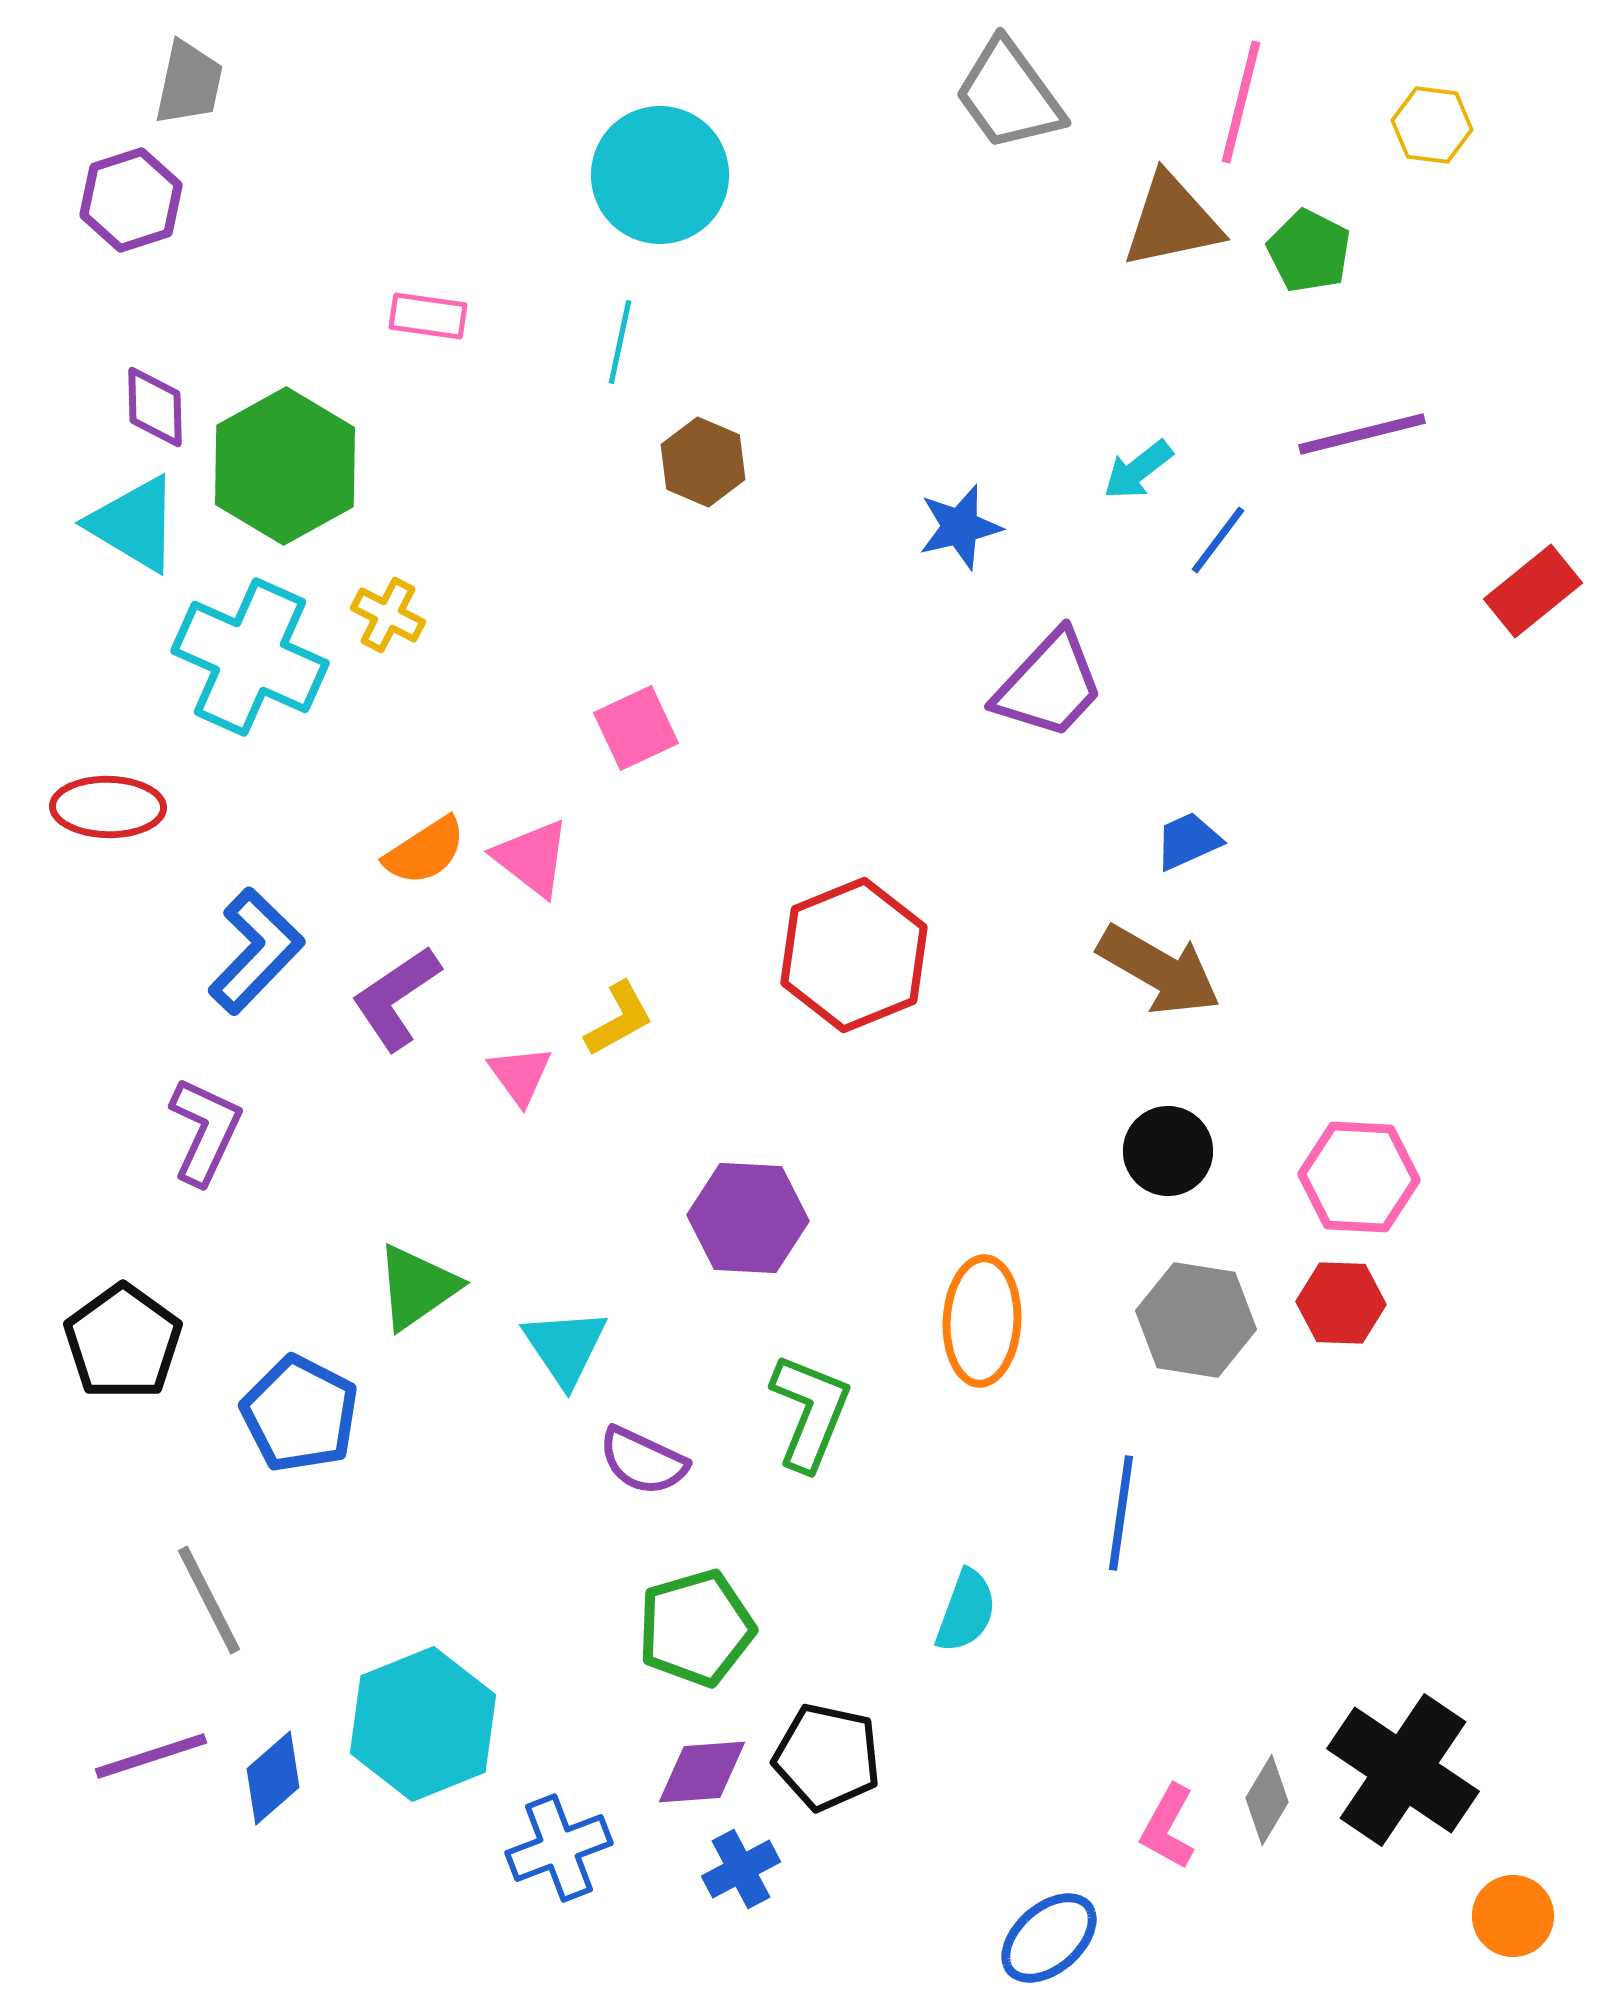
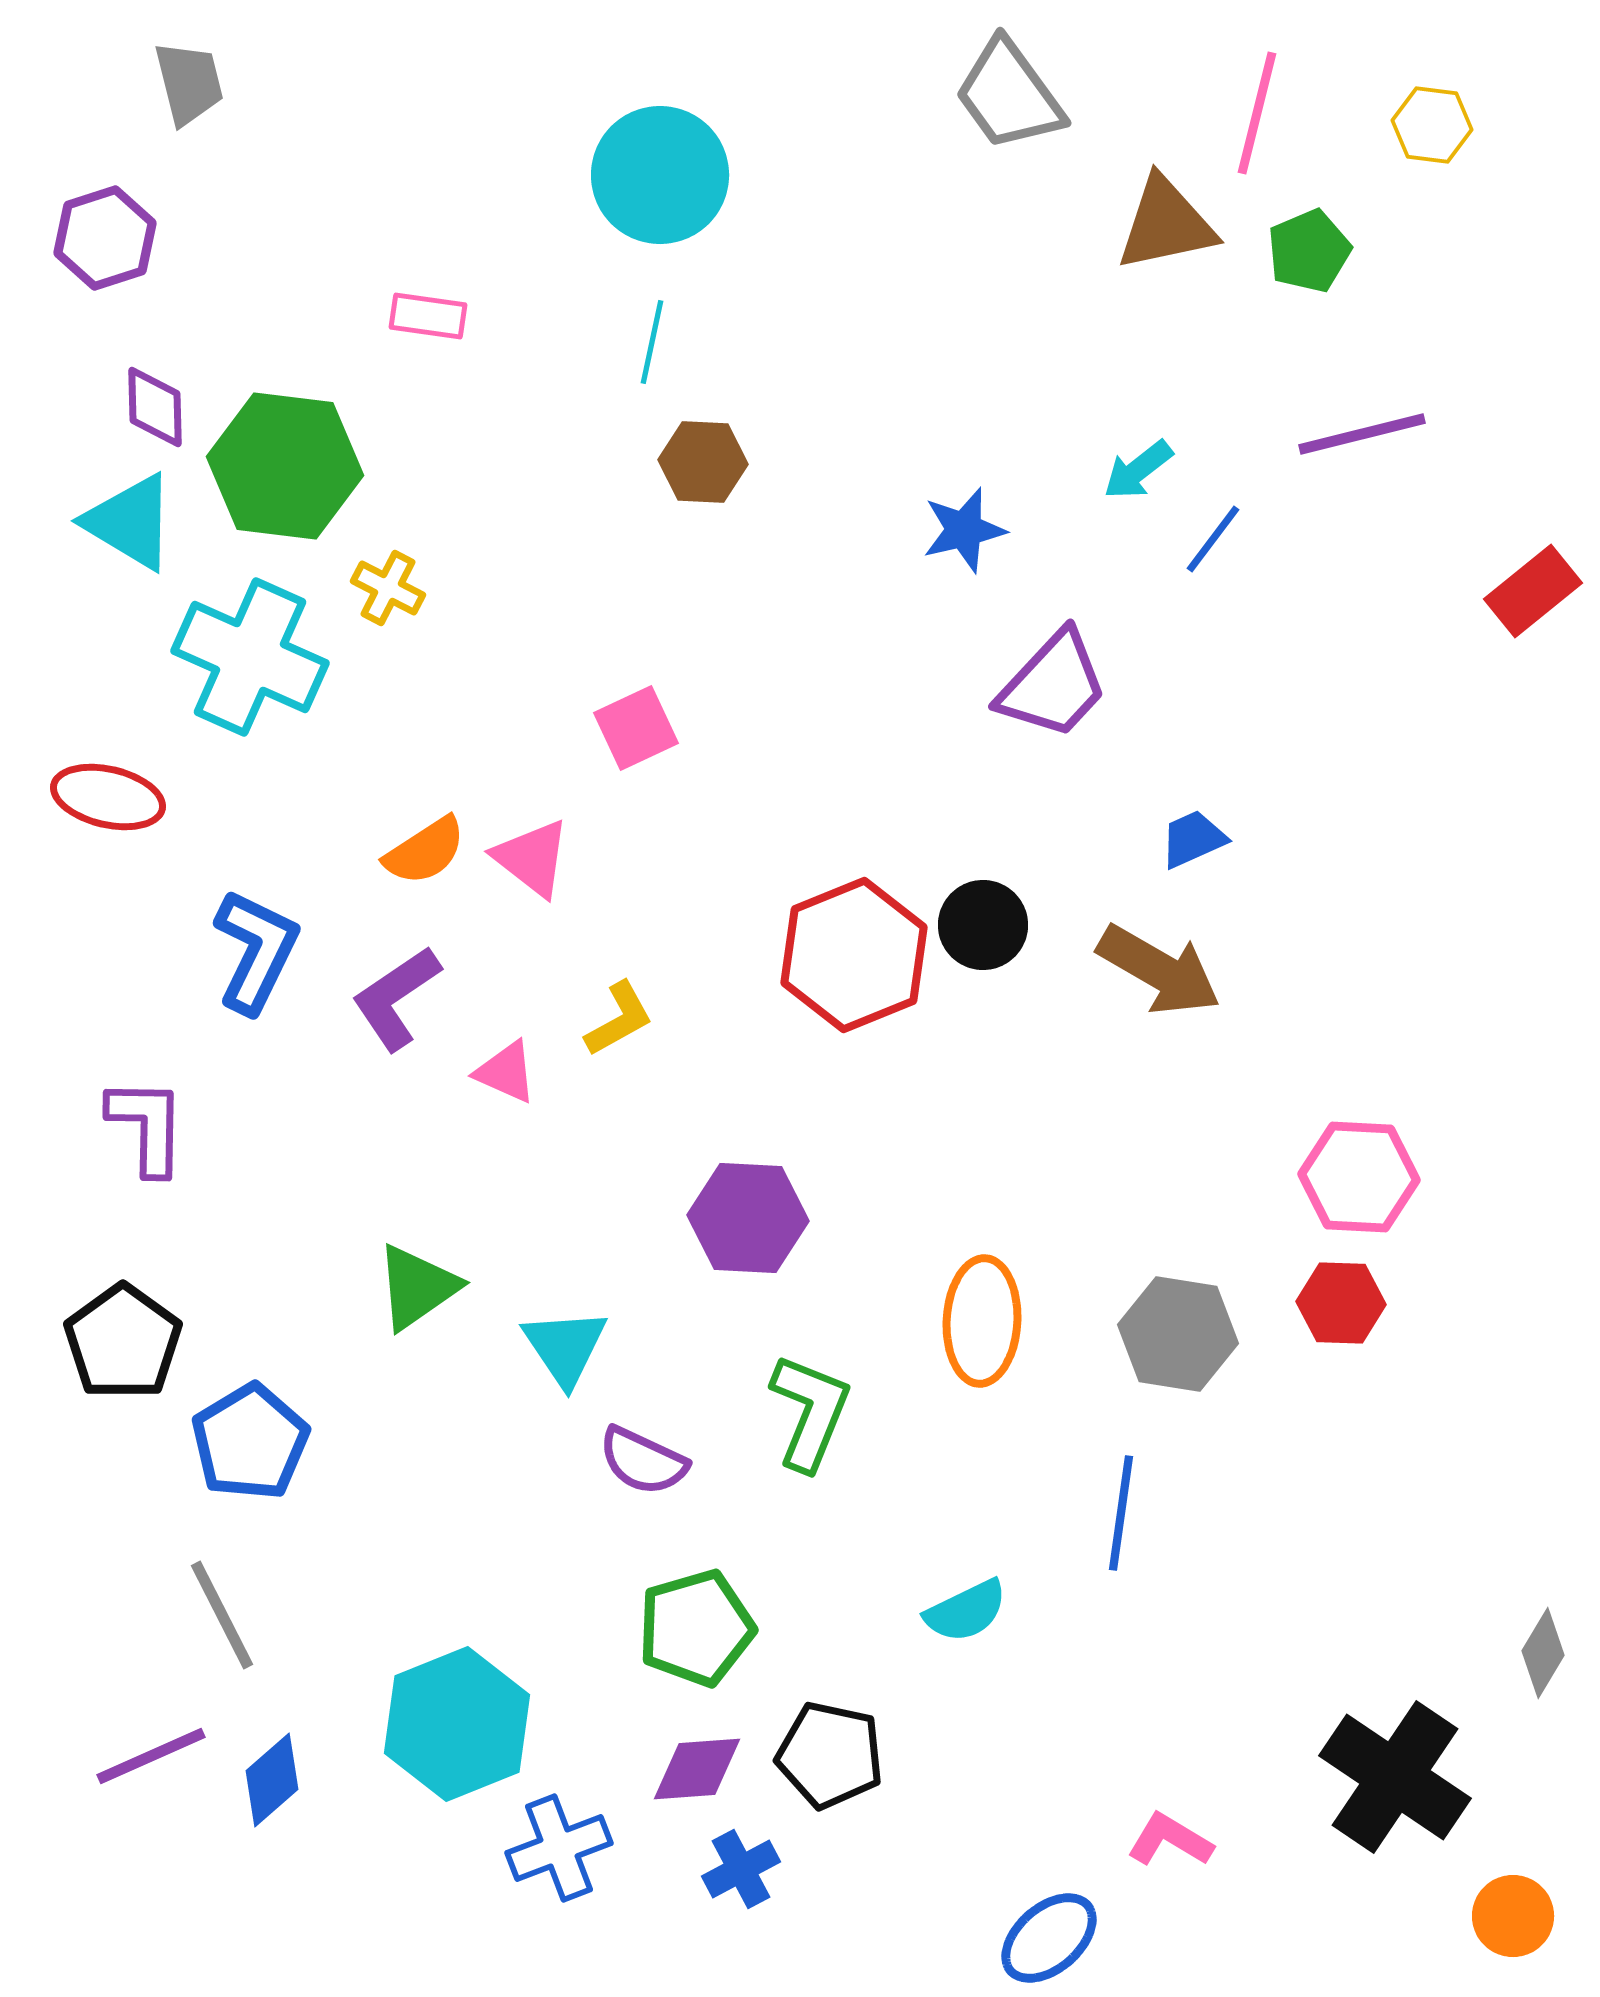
gray trapezoid at (189, 83): rotated 26 degrees counterclockwise
pink line at (1241, 102): moved 16 px right, 11 px down
purple hexagon at (131, 200): moved 26 px left, 38 px down
brown triangle at (1172, 221): moved 6 px left, 3 px down
green pentagon at (1309, 251): rotated 22 degrees clockwise
cyan line at (620, 342): moved 32 px right
brown hexagon at (703, 462): rotated 20 degrees counterclockwise
green hexagon at (285, 466): rotated 24 degrees counterclockwise
cyan triangle at (134, 524): moved 4 px left, 2 px up
blue star at (960, 527): moved 4 px right, 3 px down
blue line at (1218, 540): moved 5 px left, 1 px up
yellow cross at (388, 615): moved 27 px up
purple trapezoid at (1049, 685): moved 4 px right
red ellipse at (108, 807): moved 10 px up; rotated 12 degrees clockwise
blue trapezoid at (1188, 841): moved 5 px right, 2 px up
blue L-shape at (256, 951): rotated 18 degrees counterclockwise
pink triangle at (520, 1075): moved 14 px left, 3 px up; rotated 30 degrees counterclockwise
purple L-shape at (205, 1131): moved 58 px left, 5 px up; rotated 24 degrees counterclockwise
black circle at (1168, 1151): moved 185 px left, 226 px up
gray hexagon at (1196, 1320): moved 18 px left, 14 px down
blue pentagon at (300, 1414): moved 50 px left, 28 px down; rotated 14 degrees clockwise
gray line at (209, 1600): moved 13 px right, 15 px down
cyan semicircle at (966, 1611): rotated 44 degrees clockwise
cyan hexagon at (423, 1724): moved 34 px right
purple line at (151, 1756): rotated 6 degrees counterclockwise
black pentagon at (827, 1757): moved 3 px right, 2 px up
black cross at (1403, 1770): moved 8 px left, 7 px down
purple diamond at (702, 1772): moved 5 px left, 3 px up
blue diamond at (273, 1778): moved 1 px left, 2 px down
gray diamond at (1267, 1800): moved 276 px right, 147 px up
pink L-shape at (1168, 1827): moved 2 px right, 13 px down; rotated 92 degrees clockwise
